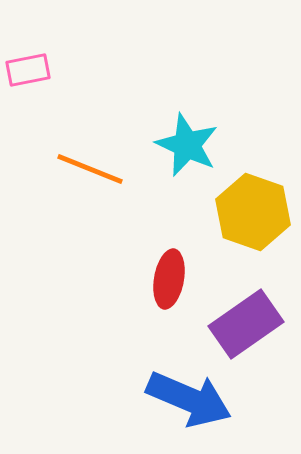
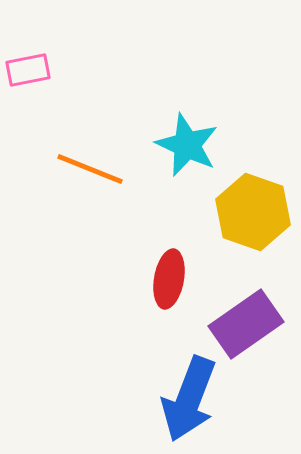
blue arrow: rotated 88 degrees clockwise
